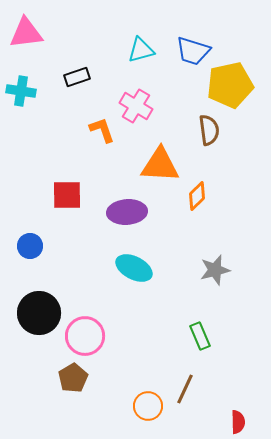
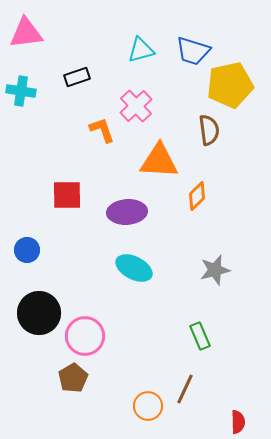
pink cross: rotated 16 degrees clockwise
orange triangle: moved 1 px left, 4 px up
blue circle: moved 3 px left, 4 px down
